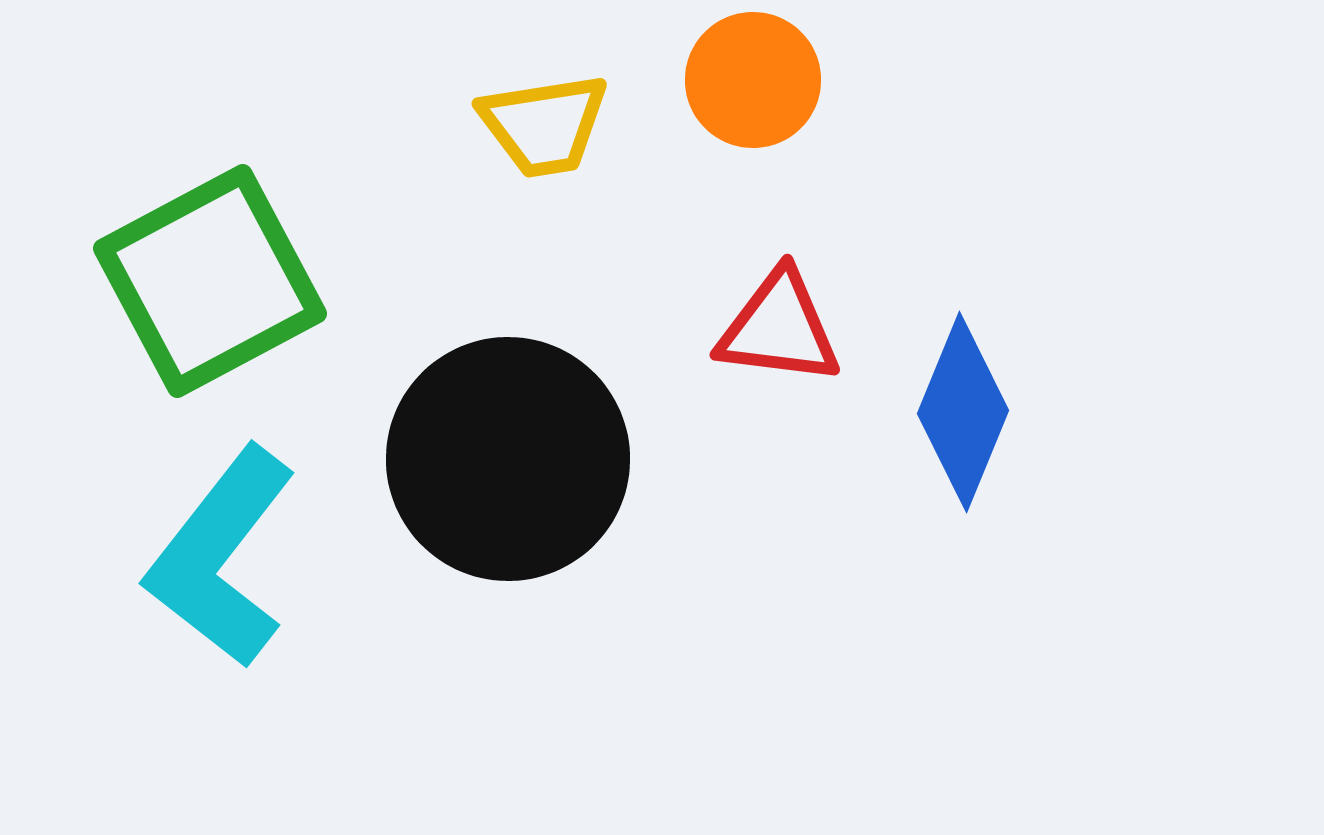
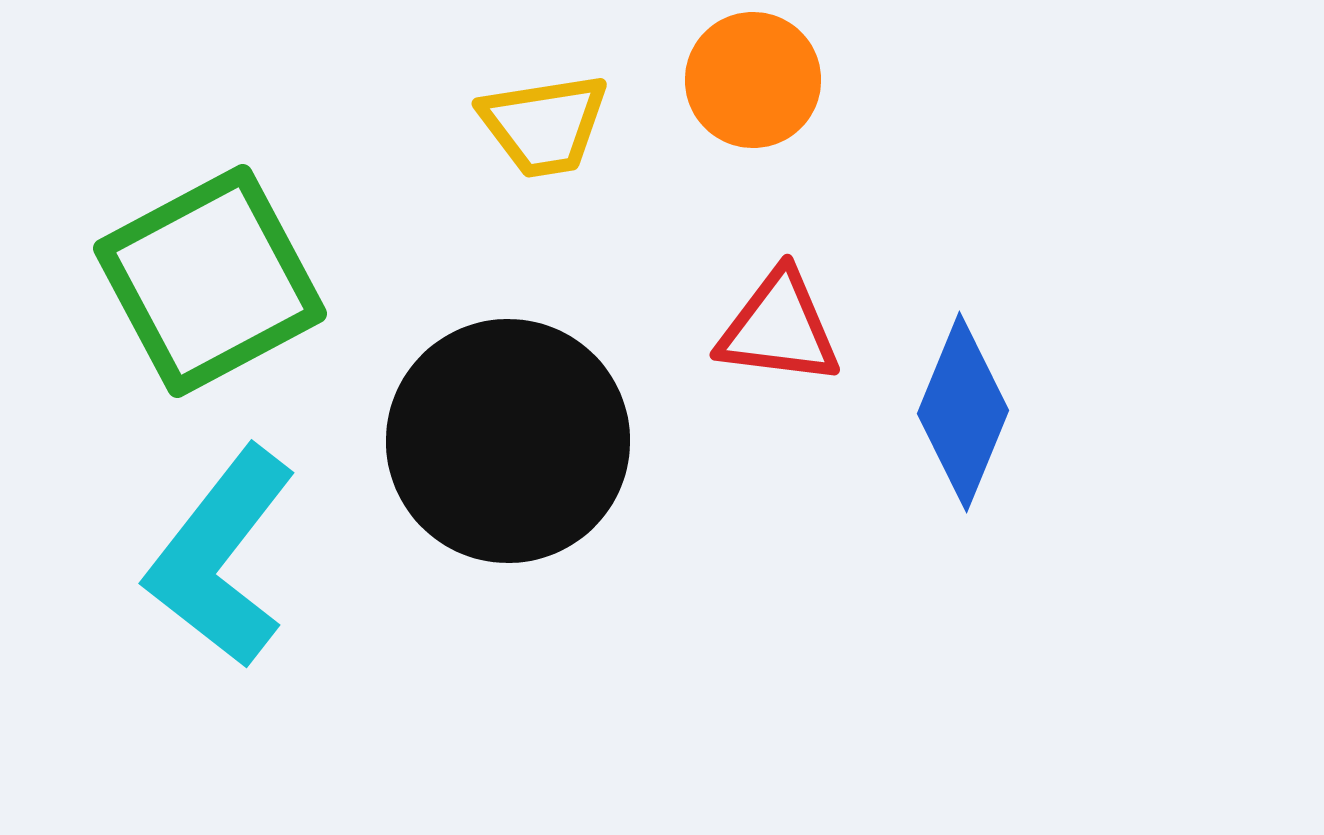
black circle: moved 18 px up
